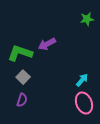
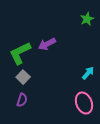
green star: rotated 16 degrees counterclockwise
green L-shape: rotated 45 degrees counterclockwise
cyan arrow: moved 6 px right, 7 px up
